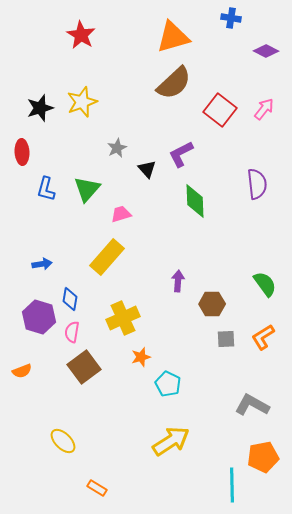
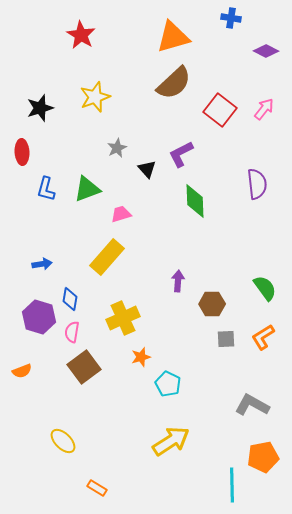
yellow star: moved 13 px right, 5 px up
green triangle: rotated 28 degrees clockwise
green semicircle: moved 4 px down
